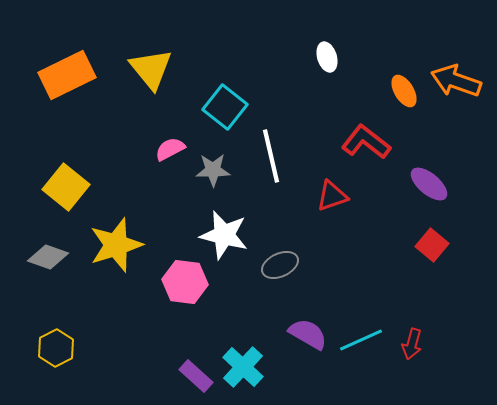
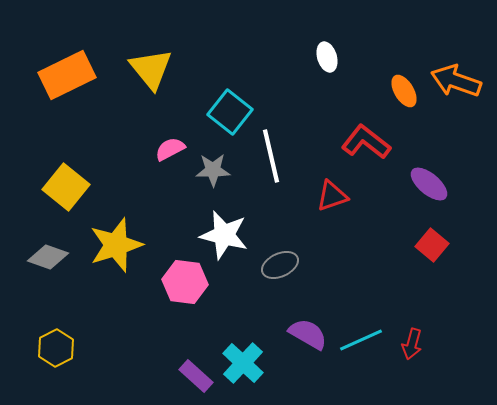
cyan square: moved 5 px right, 5 px down
cyan cross: moved 4 px up
